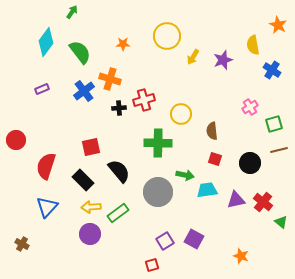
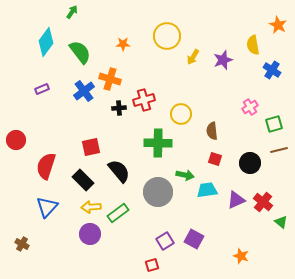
purple triangle at (236, 200): rotated 12 degrees counterclockwise
